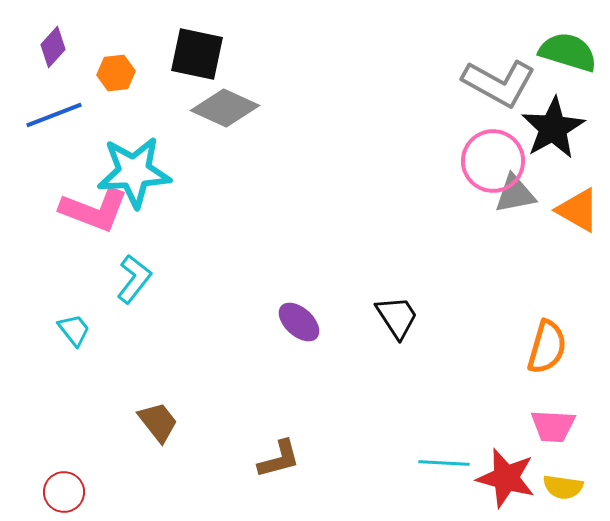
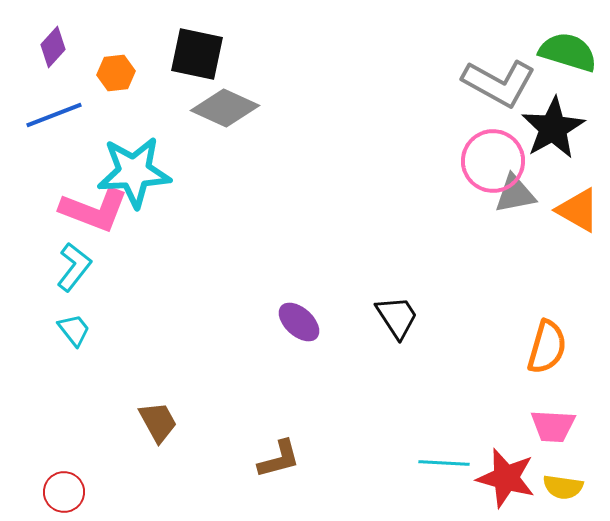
cyan L-shape: moved 60 px left, 12 px up
brown trapezoid: rotated 9 degrees clockwise
